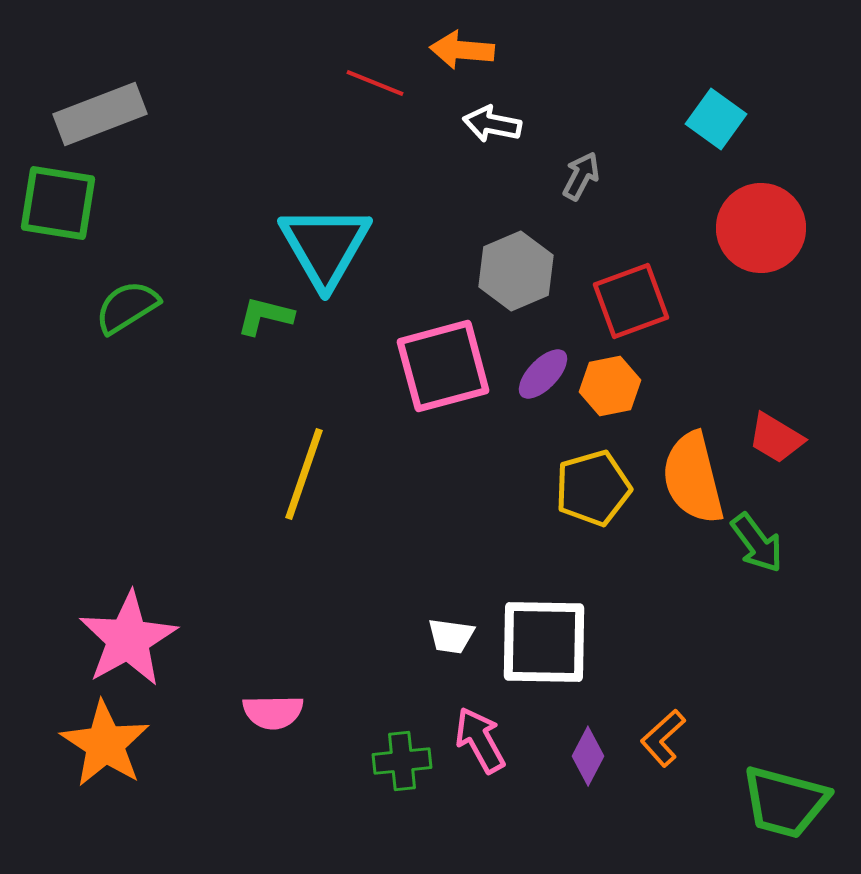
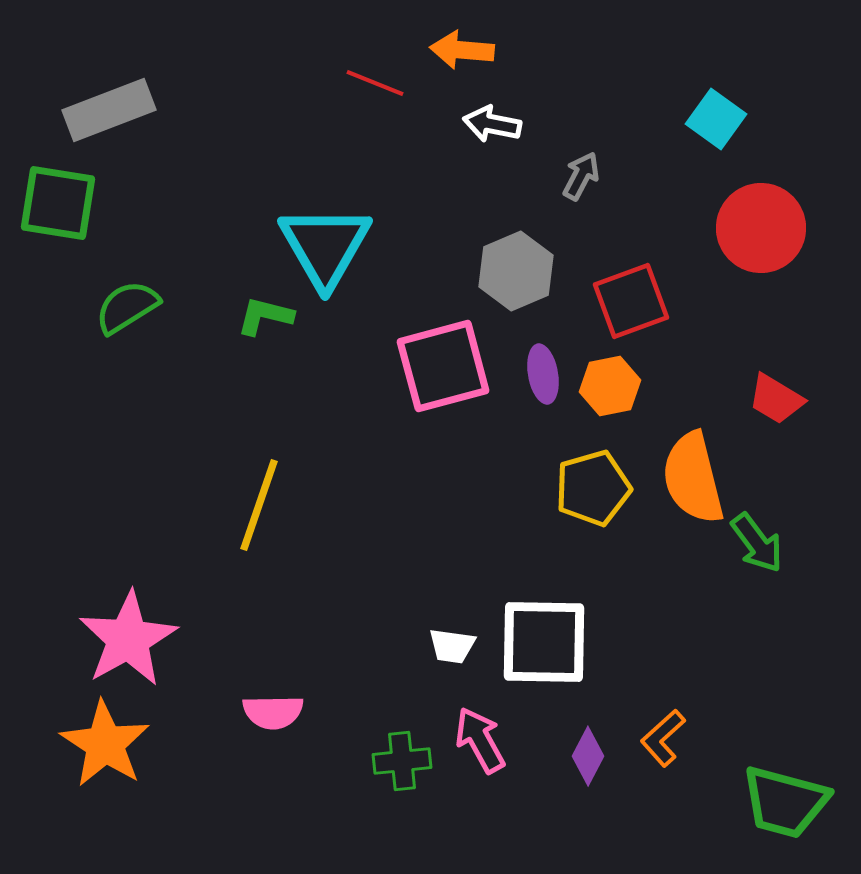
gray rectangle: moved 9 px right, 4 px up
purple ellipse: rotated 54 degrees counterclockwise
red trapezoid: moved 39 px up
yellow line: moved 45 px left, 31 px down
white trapezoid: moved 1 px right, 10 px down
